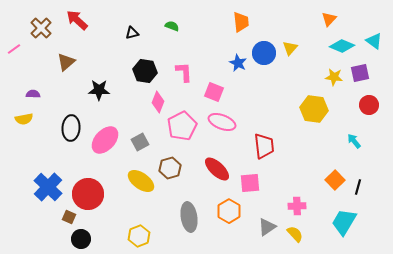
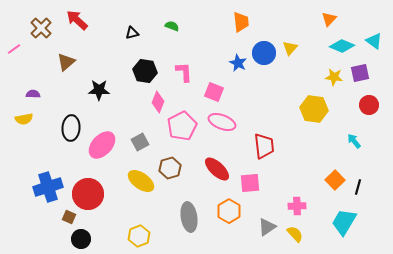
pink ellipse at (105, 140): moved 3 px left, 5 px down
blue cross at (48, 187): rotated 28 degrees clockwise
